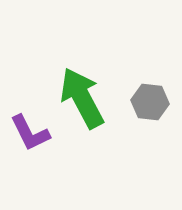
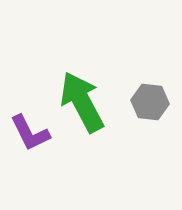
green arrow: moved 4 px down
